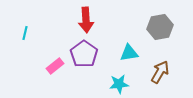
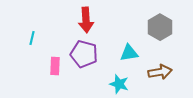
gray hexagon: rotated 20 degrees counterclockwise
cyan line: moved 7 px right, 5 px down
purple pentagon: rotated 20 degrees counterclockwise
pink rectangle: rotated 48 degrees counterclockwise
brown arrow: rotated 50 degrees clockwise
cyan star: rotated 24 degrees clockwise
